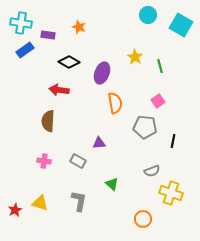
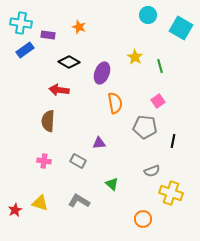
cyan square: moved 3 px down
gray L-shape: rotated 70 degrees counterclockwise
